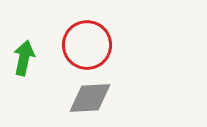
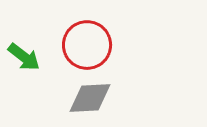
green arrow: moved 1 px up; rotated 116 degrees clockwise
